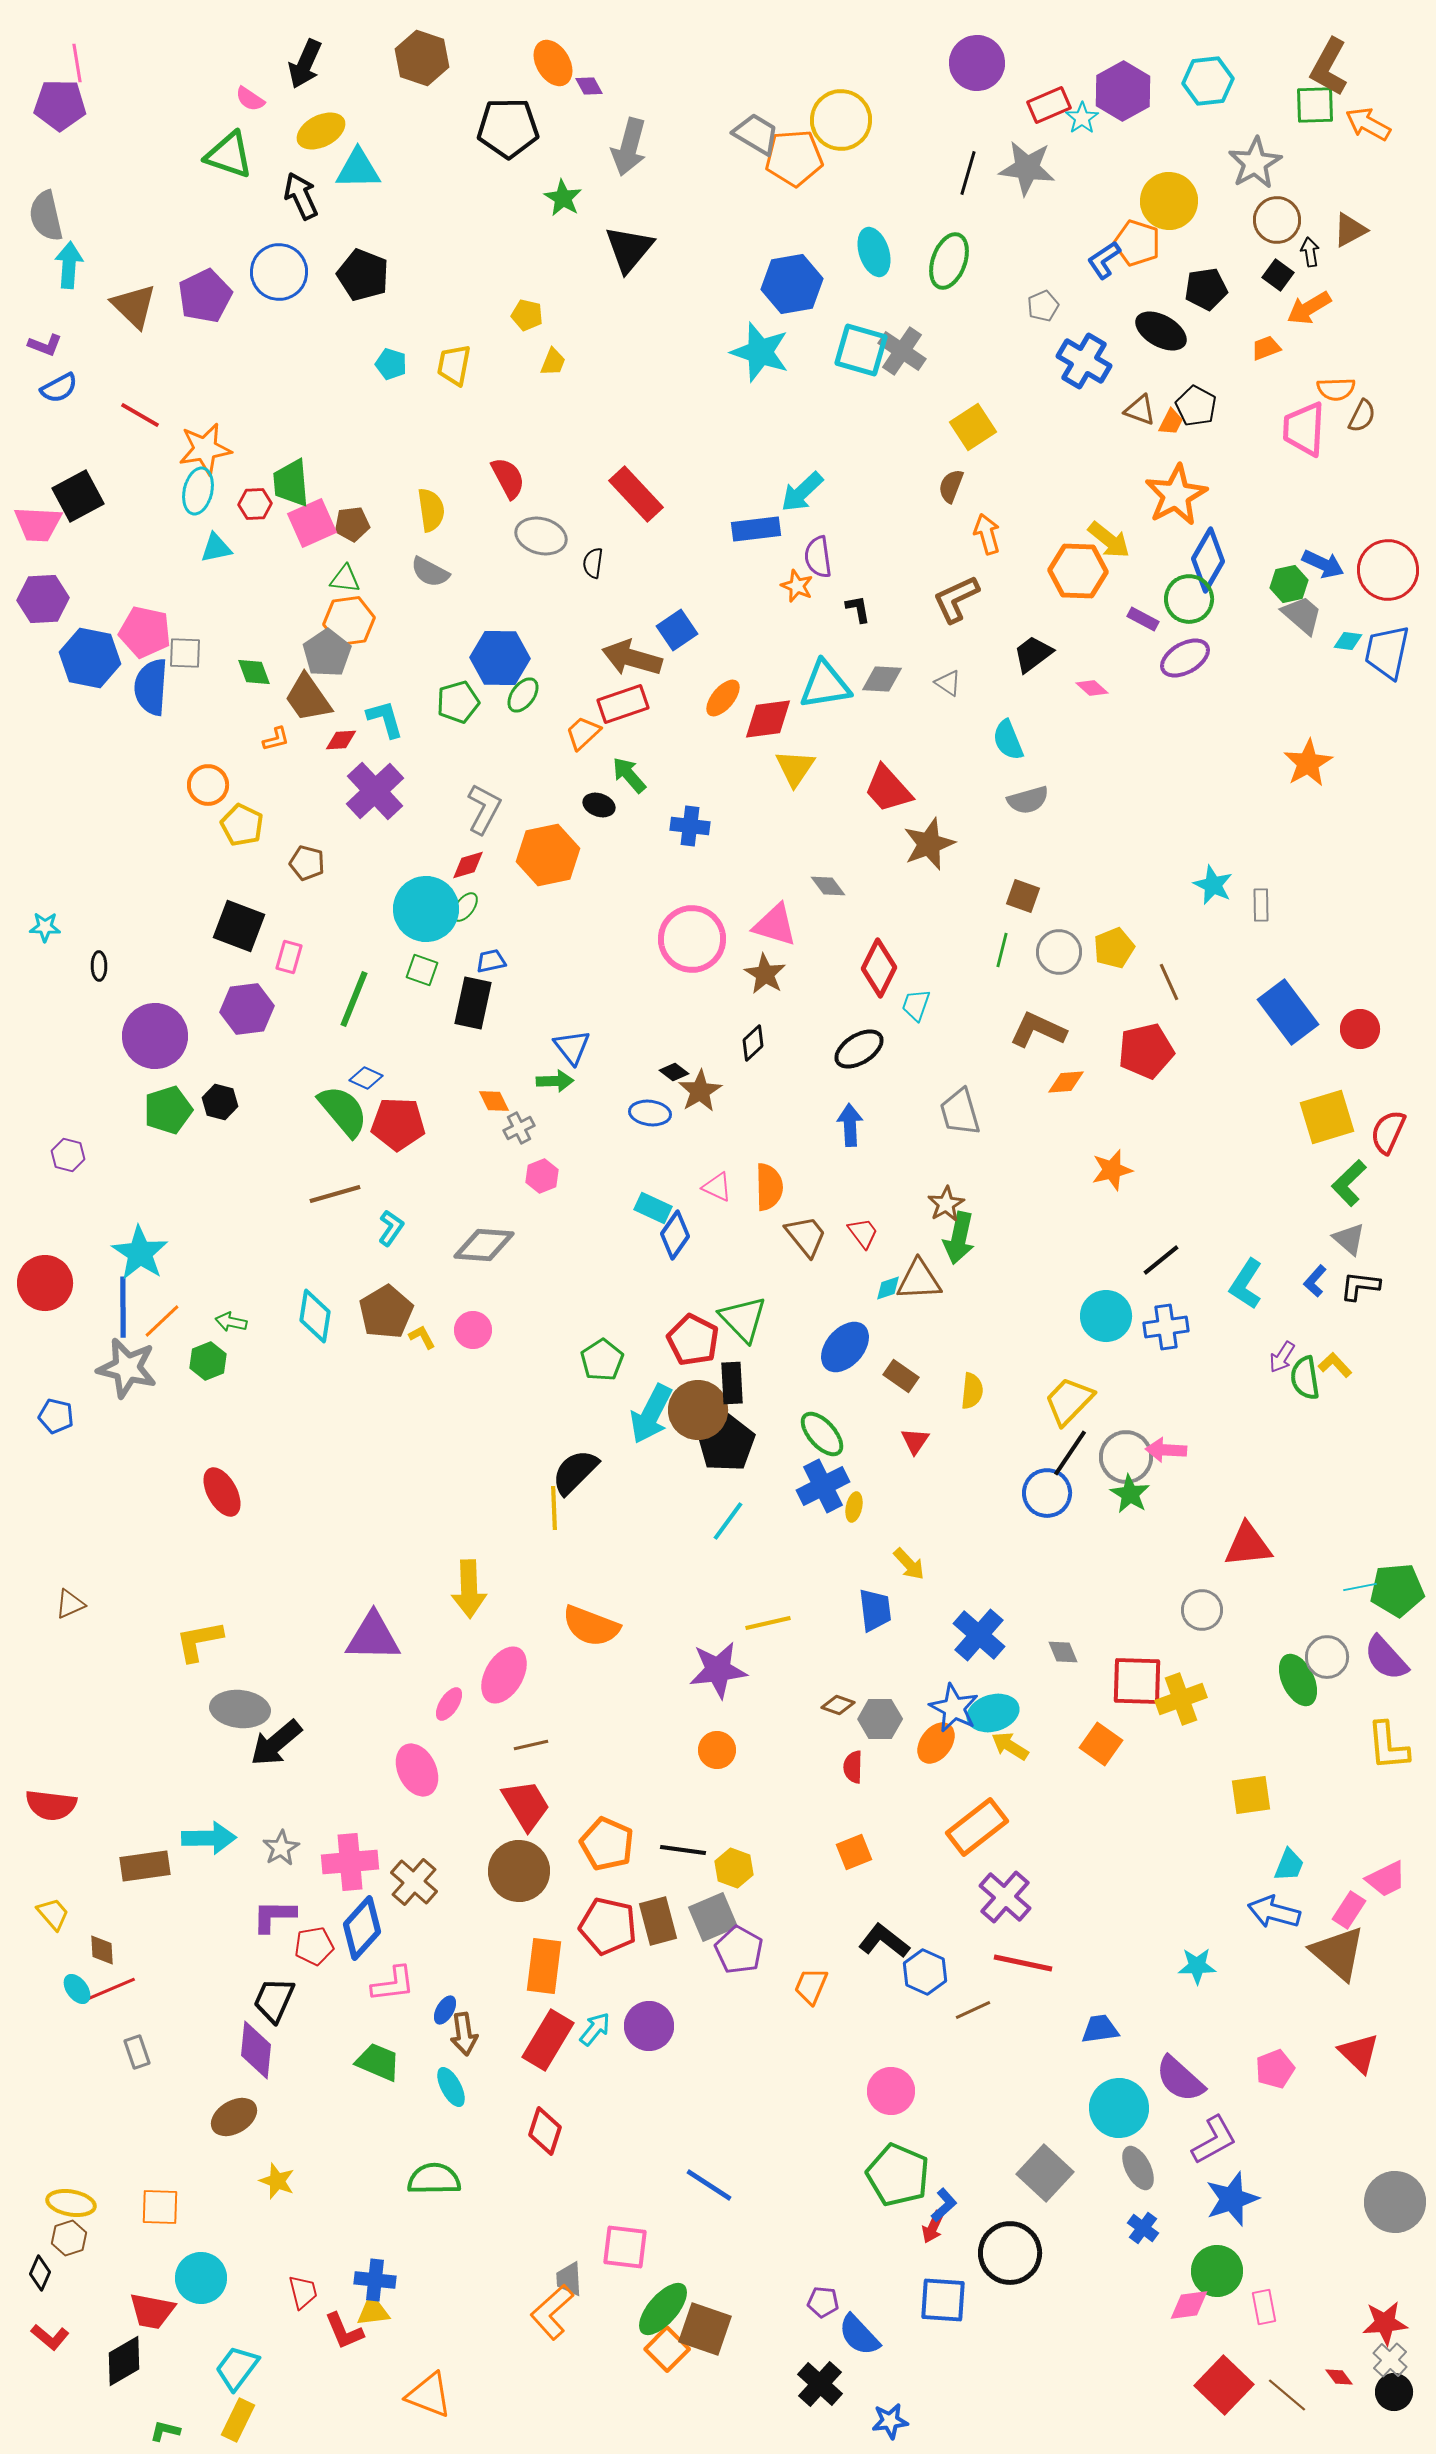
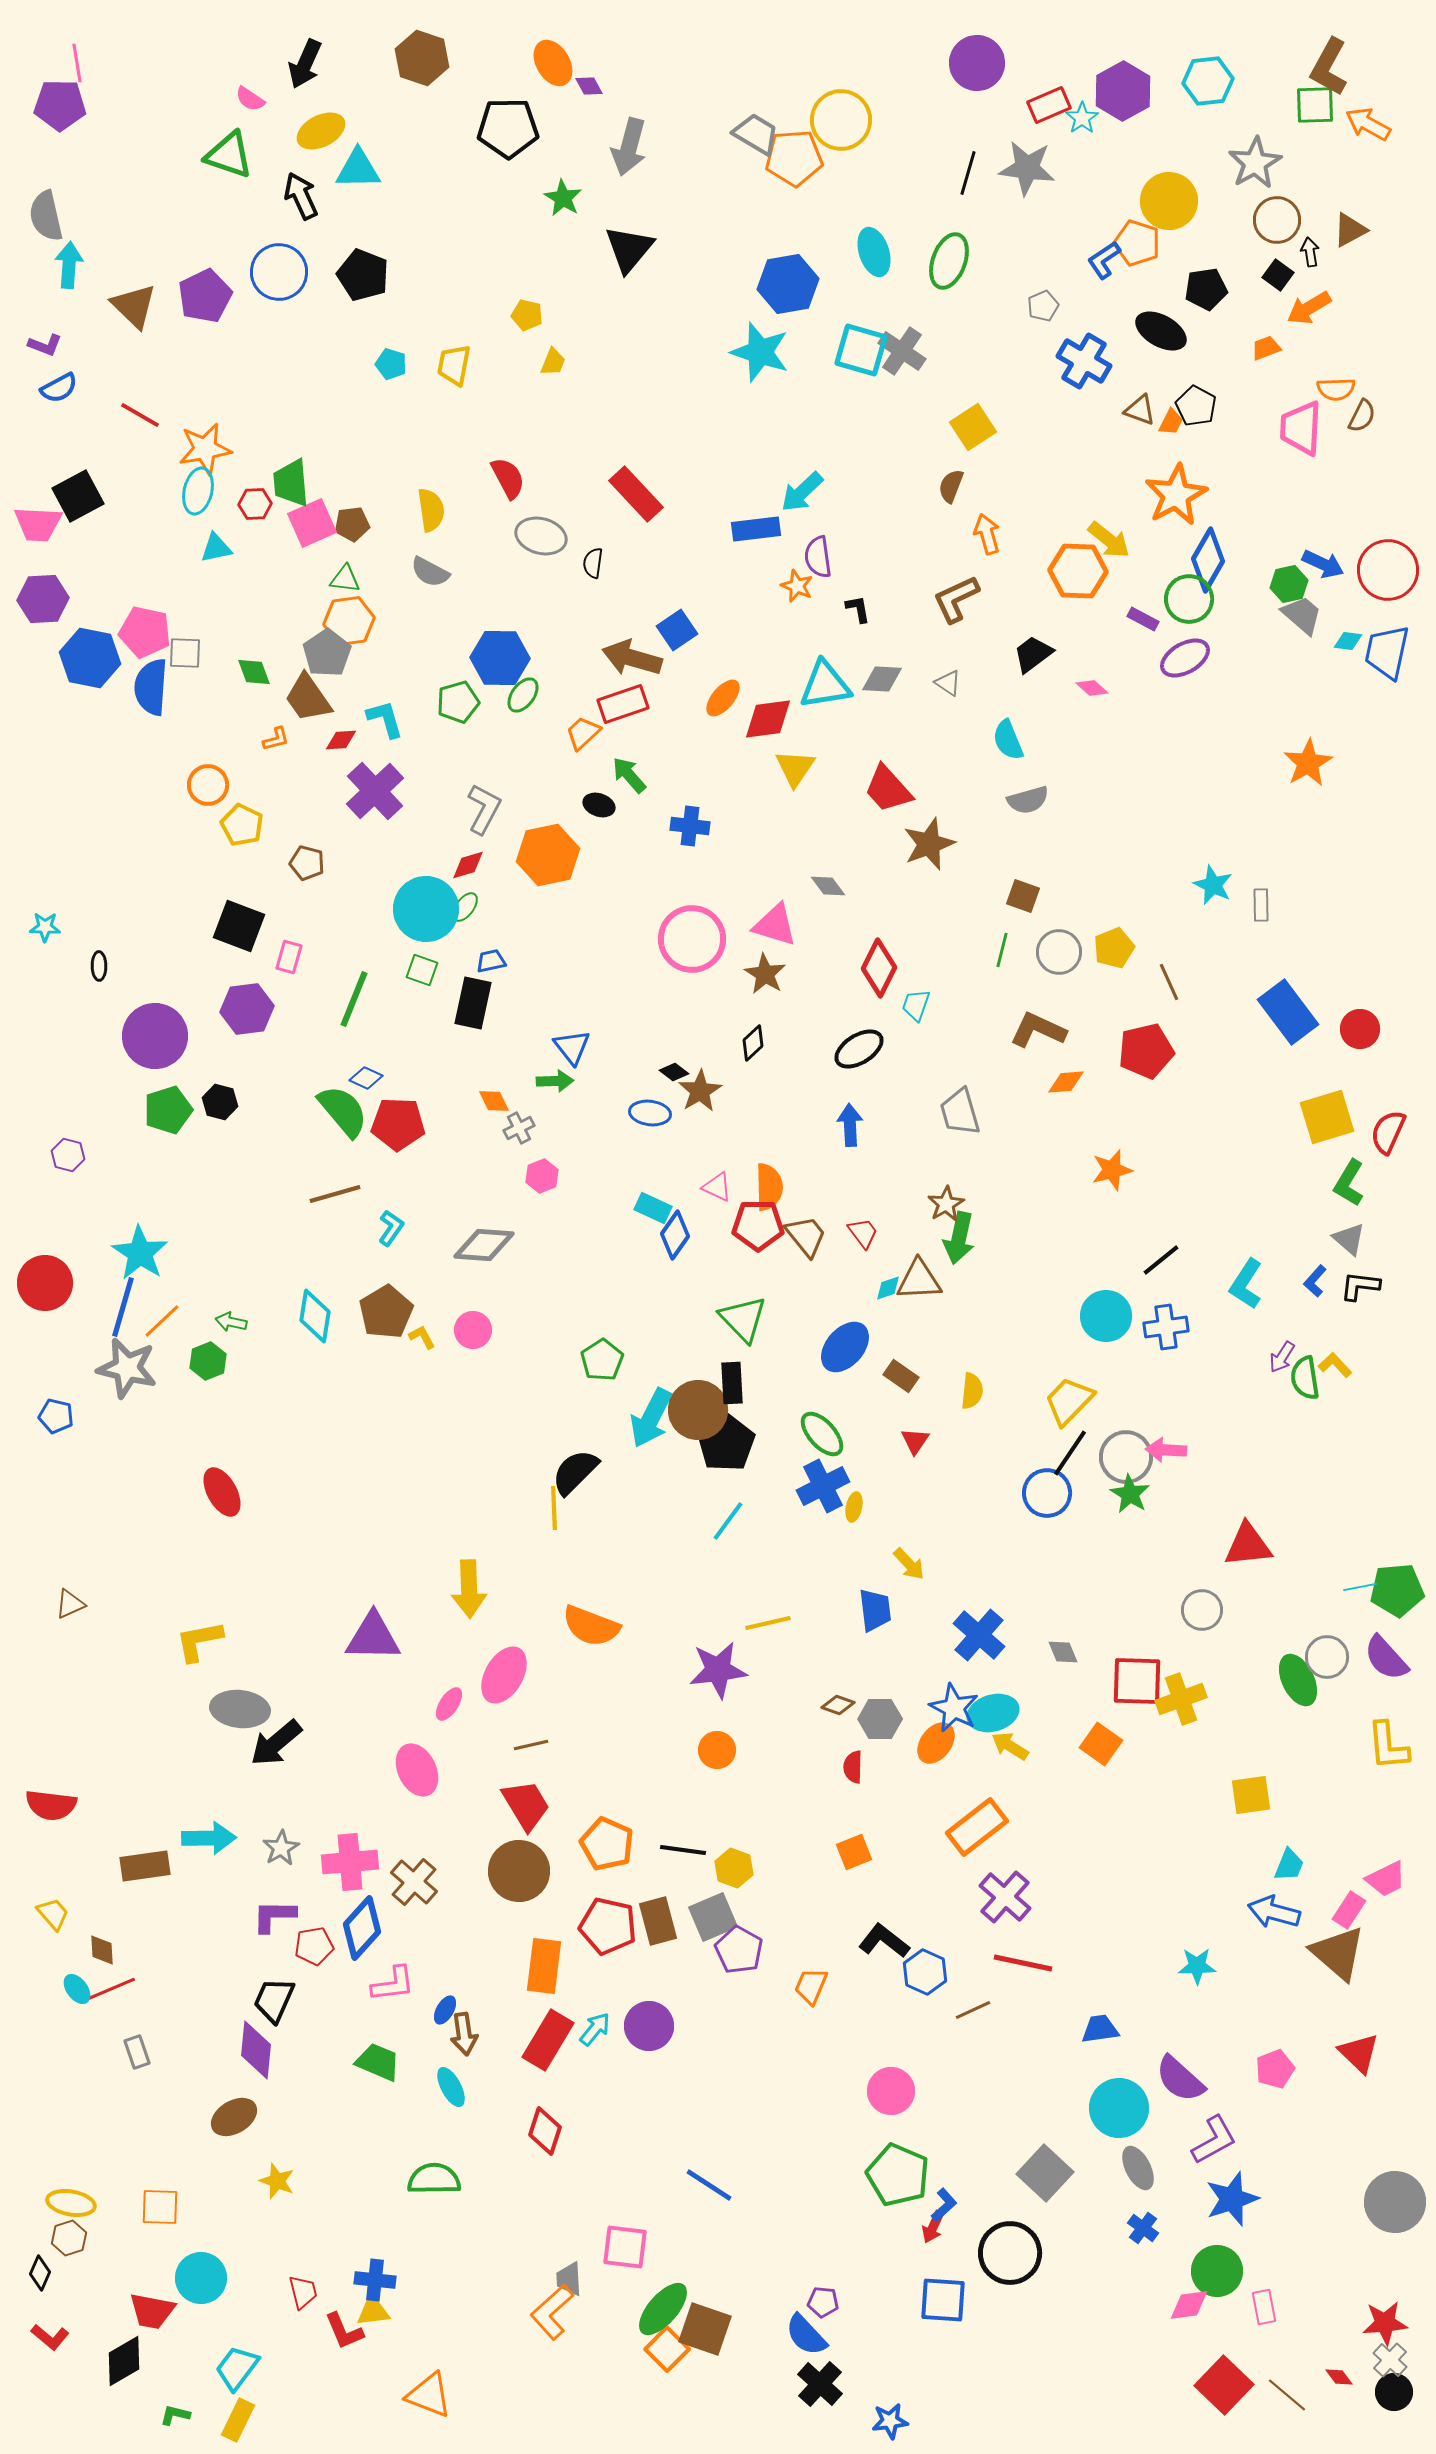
blue hexagon at (792, 284): moved 4 px left
pink trapezoid at (1304, 429): moved 3 px left, 1 px up
green L-shape at (1349, 1183): rotated 15 degrees counterclockwise
blue line at (123, 1307): rotated 16 degrees clockwise
red pentagon at (693, 1340): moved 65 px right, 115 px up; rotated 27 degrees counterclockwise
cyan arrow at (651, 1414): moved 4 px down
blue semicircle at (859, 2335): moved 53 px left
green L-shape at (165, 2431): moved 10 px right, 16 px up
